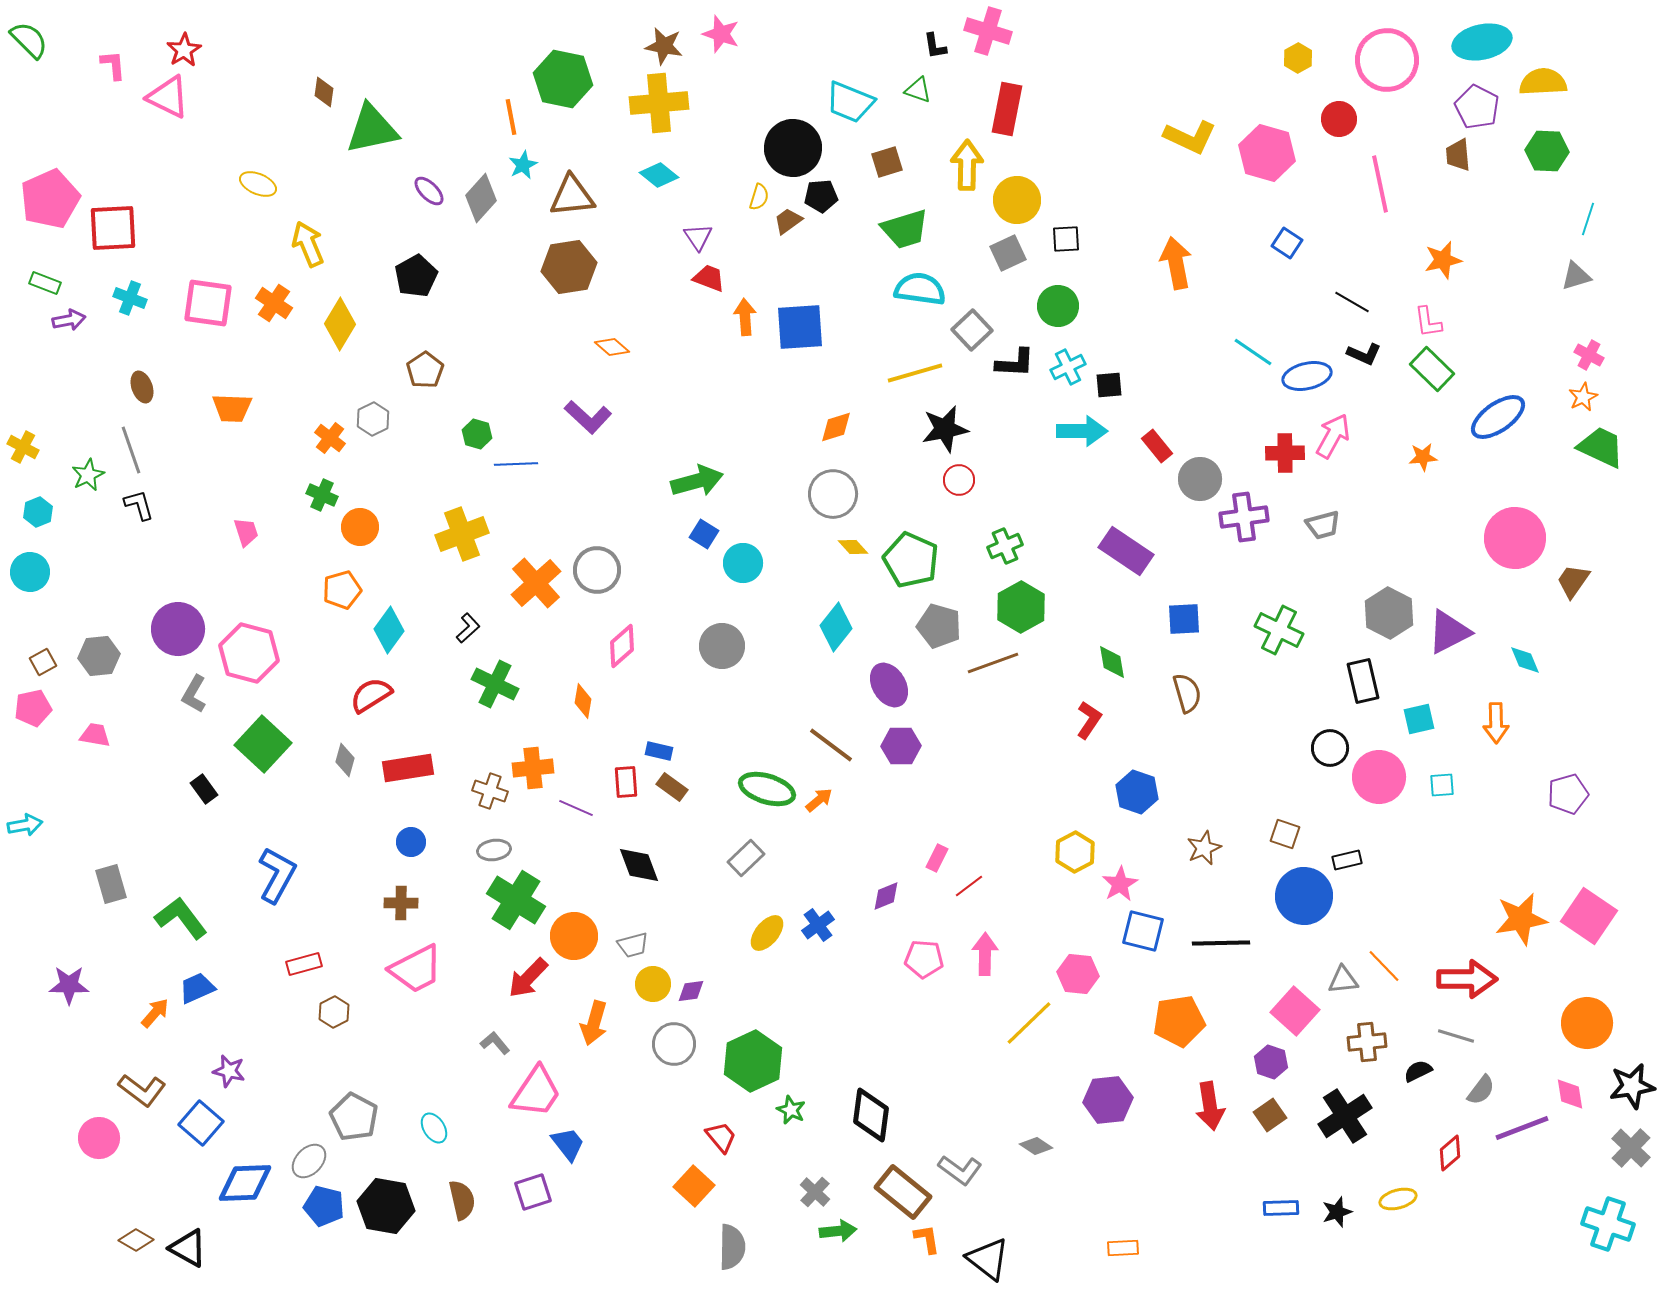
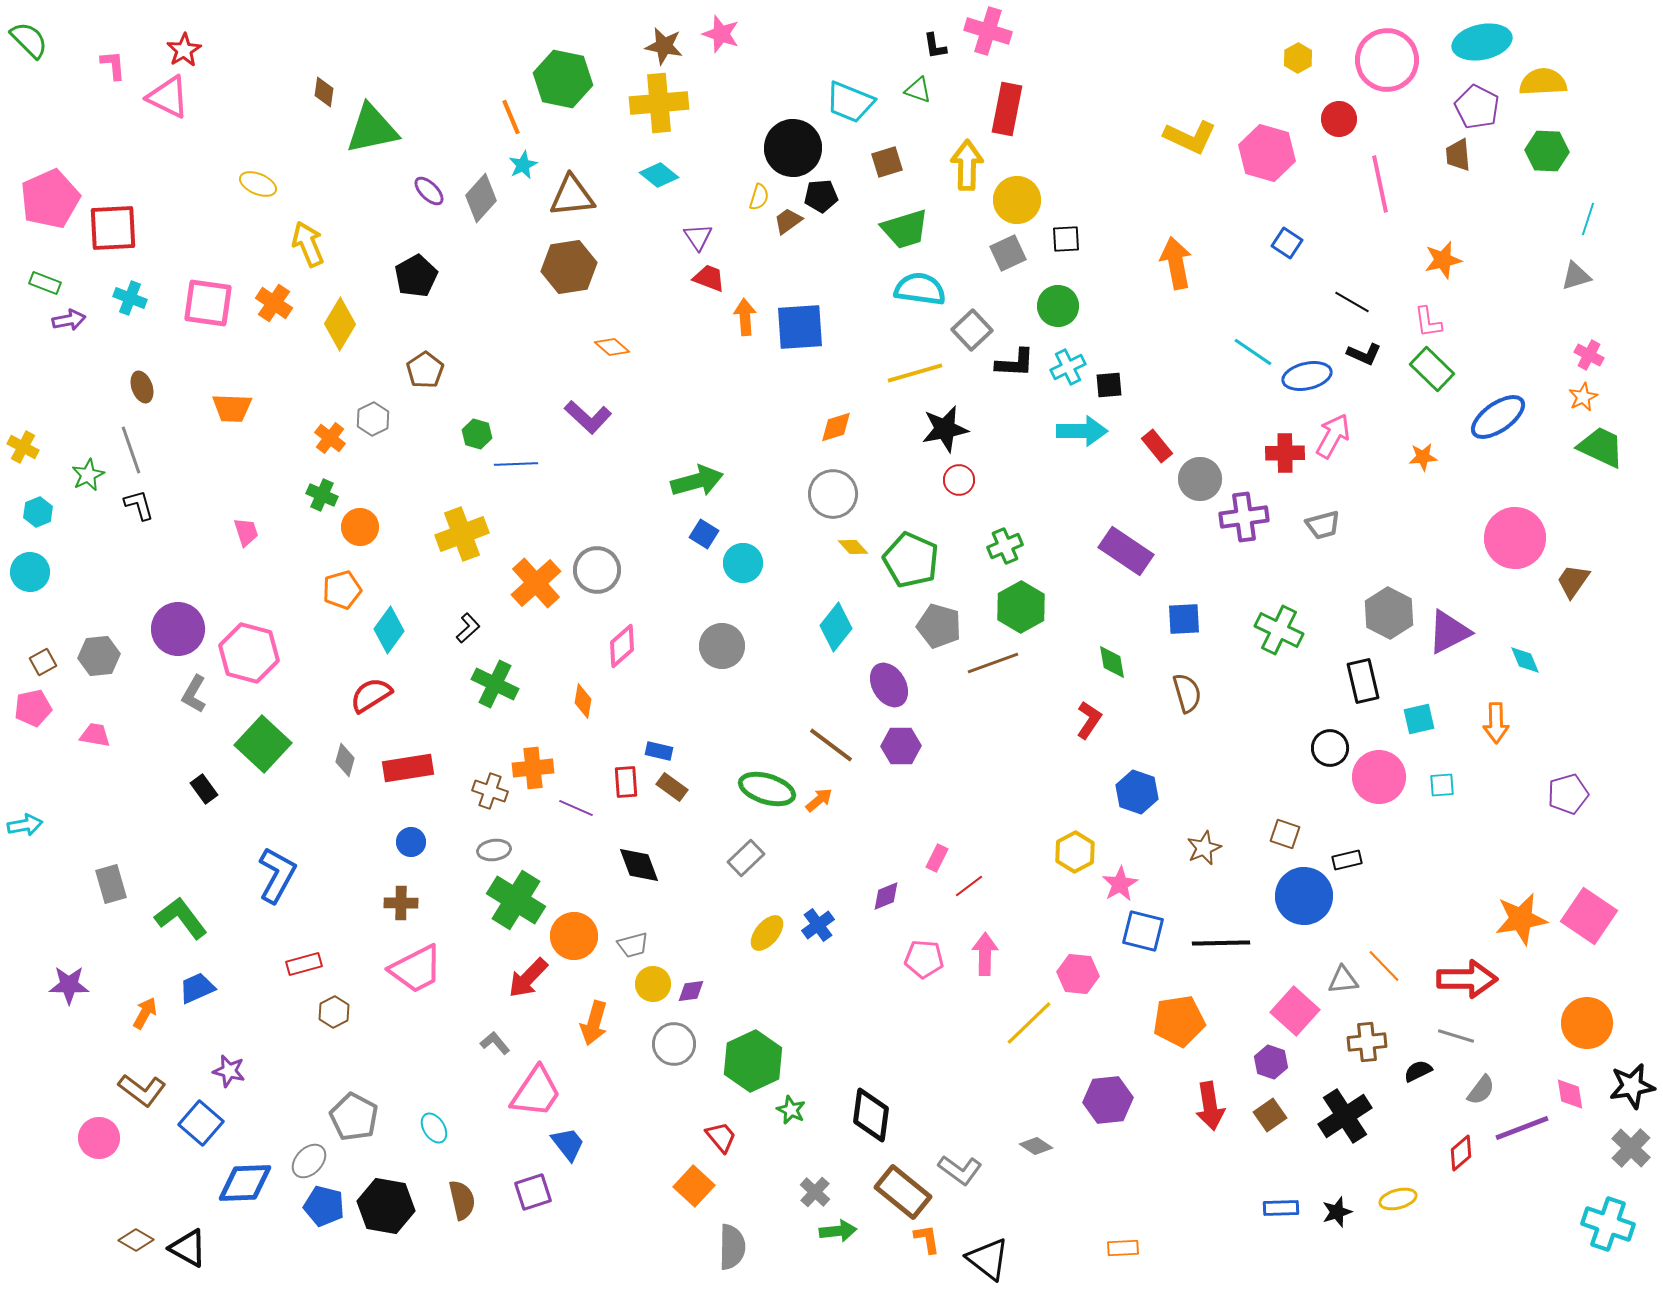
orange line at (511, 117): rotated 12 degrees counterclockwise
orange arrow at (155, 1013): moved 10 px left; rotated 12 degrees counterclockwise
red diamond at (1450, 1153): moved 11 px right
